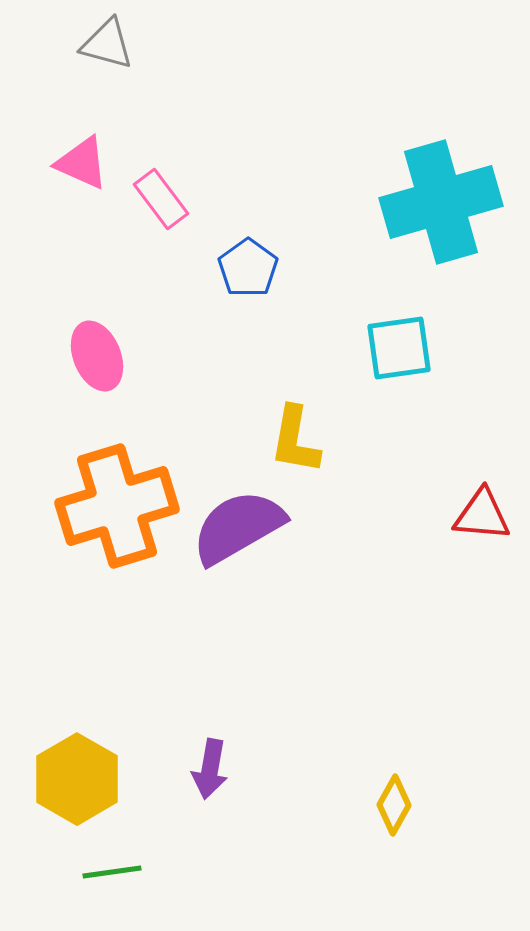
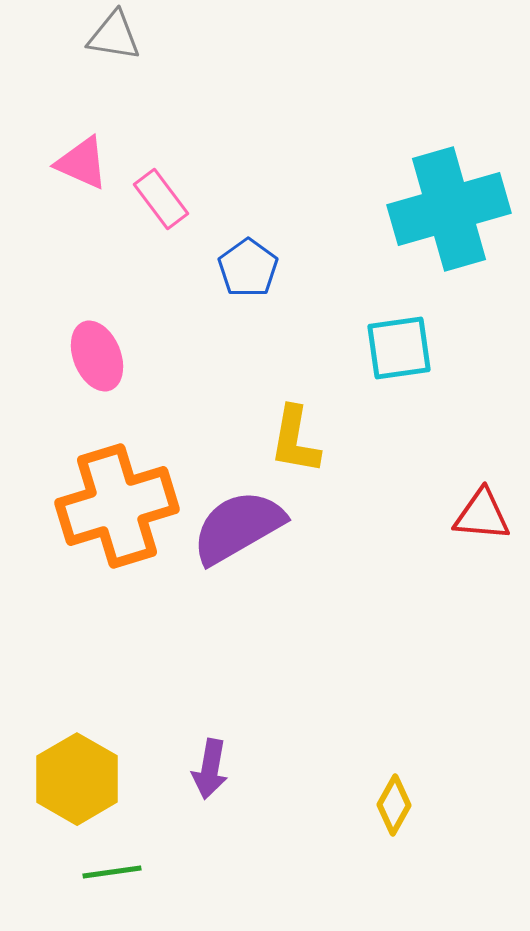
gray triangle: moved 7 px right, 8 px up; rotated 6 degrees counterclockwise
cyan cross: moved 8 px right, 7 px down
